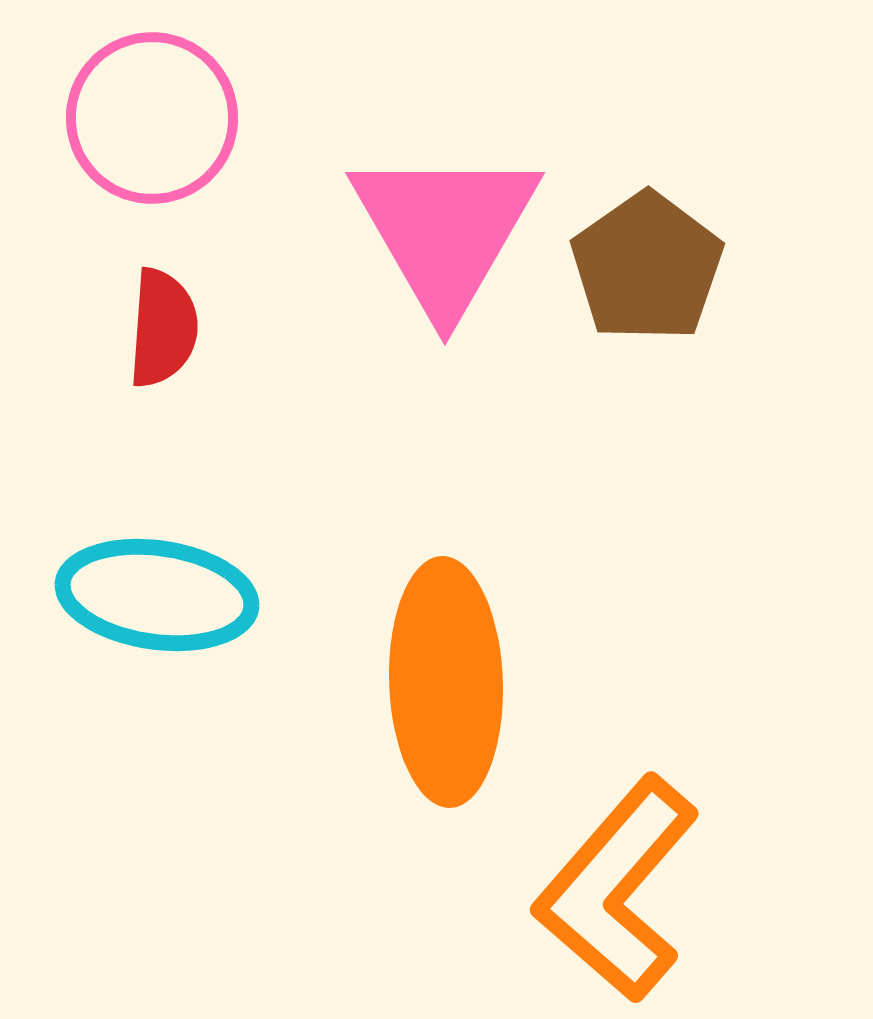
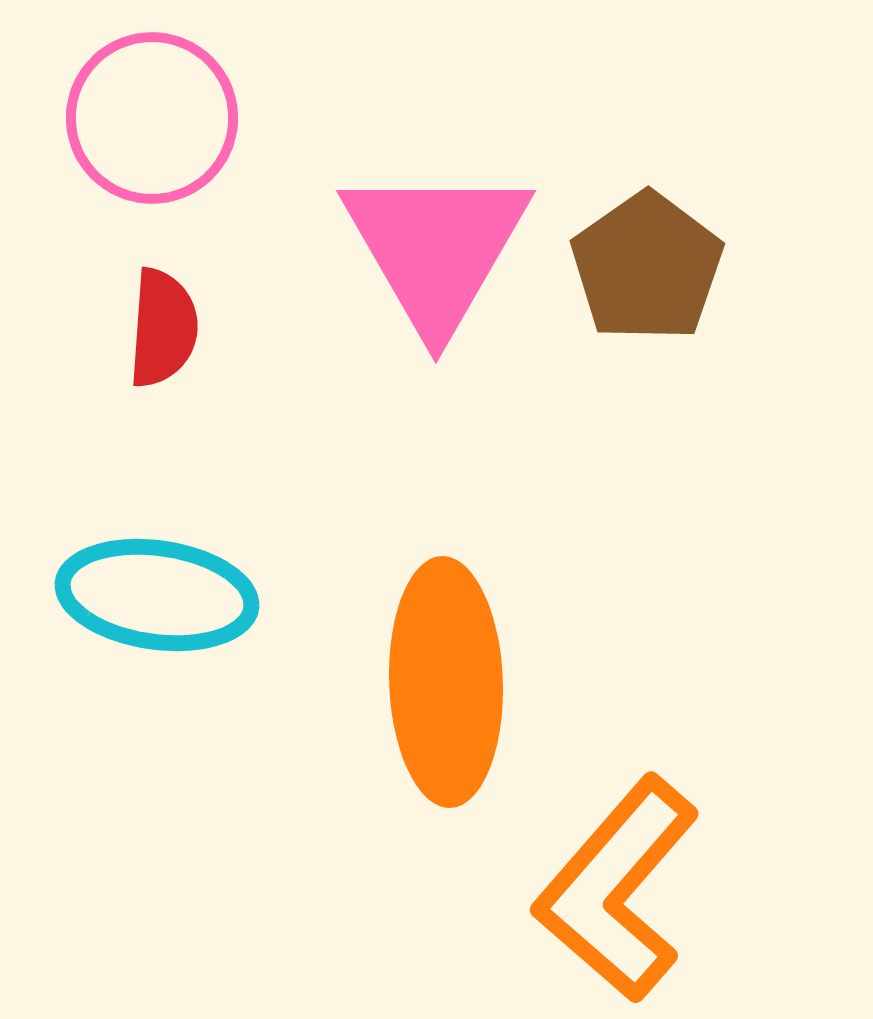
pink triangle: moved 9 px left, 18 px down
